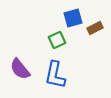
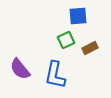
blue square: moved 5 px right, 2 px up; rotated 12 degrees clockwise
brown rectangle: moved 5 px left, 20 px down
green square: moved 9 px right
